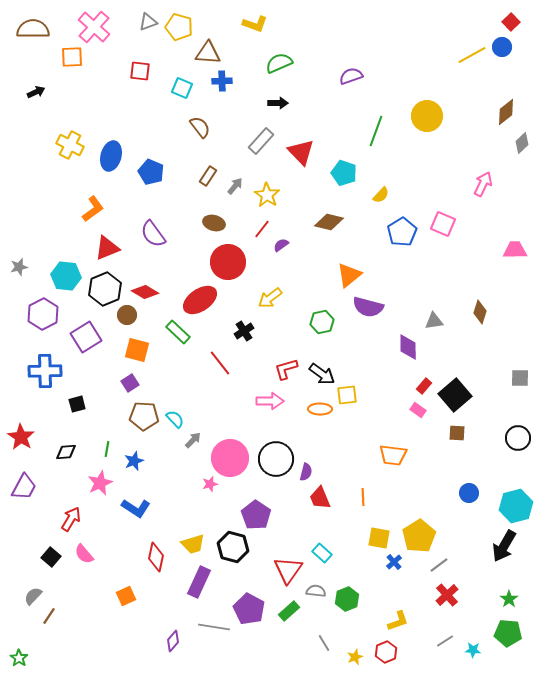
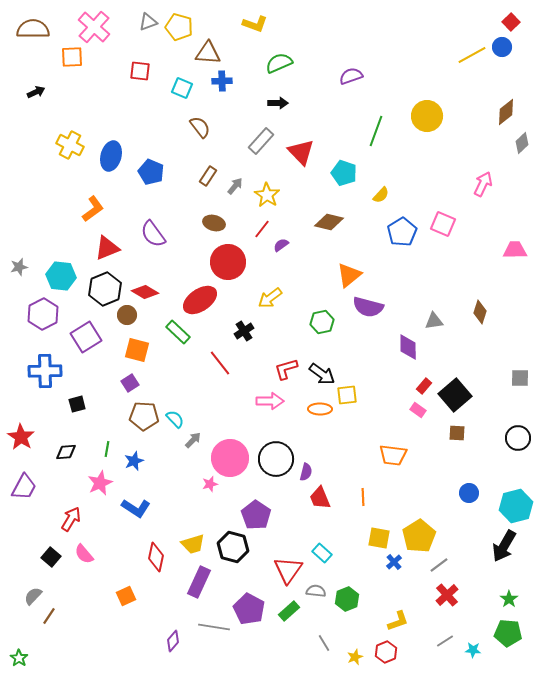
cyan hexagon at (66, 276): moved 5 px left
